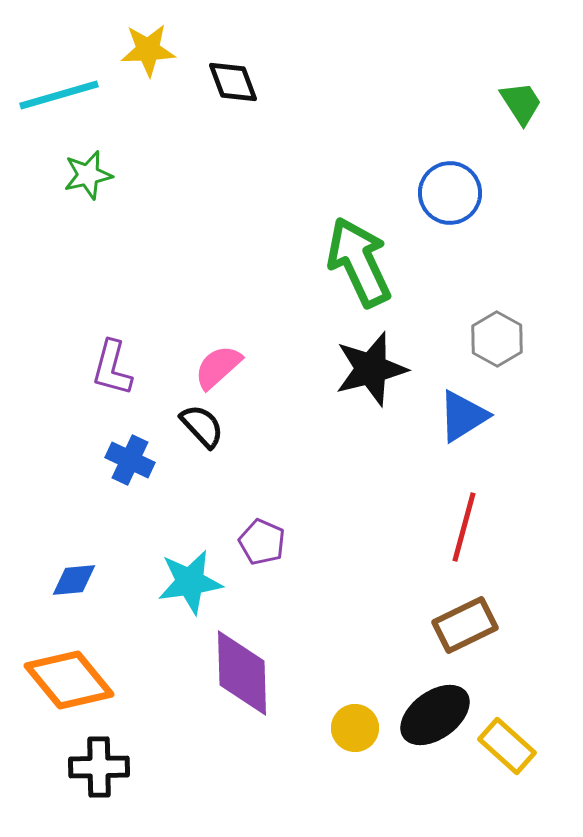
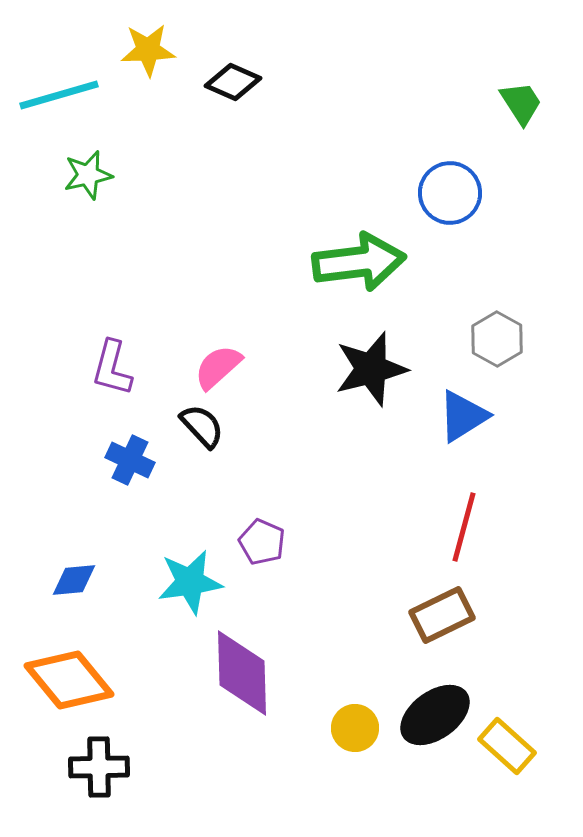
black diamond: rotated 46 degrees counterclockwise
green arrow: rotated 108 degrees clockwise
brown rectangle: moved 23 px left, 10 px up
